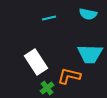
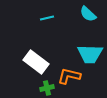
cyan semicircle: rotated 30 degrees clockwise
cyan line: moved 2 px left
white rectangle: rotated 20 degrees counterclockwise
green cross: rotated 24 degrees clockwise
